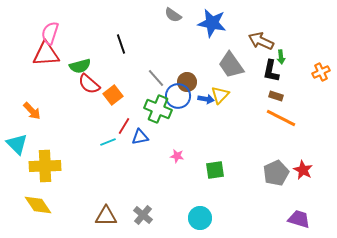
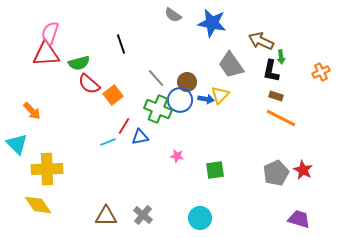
green semicircle: moved 1 px left, 3 px up
blue circle: moved 2 px right, 4 px down
yellow cross: moved 2 px right, 3 px down
